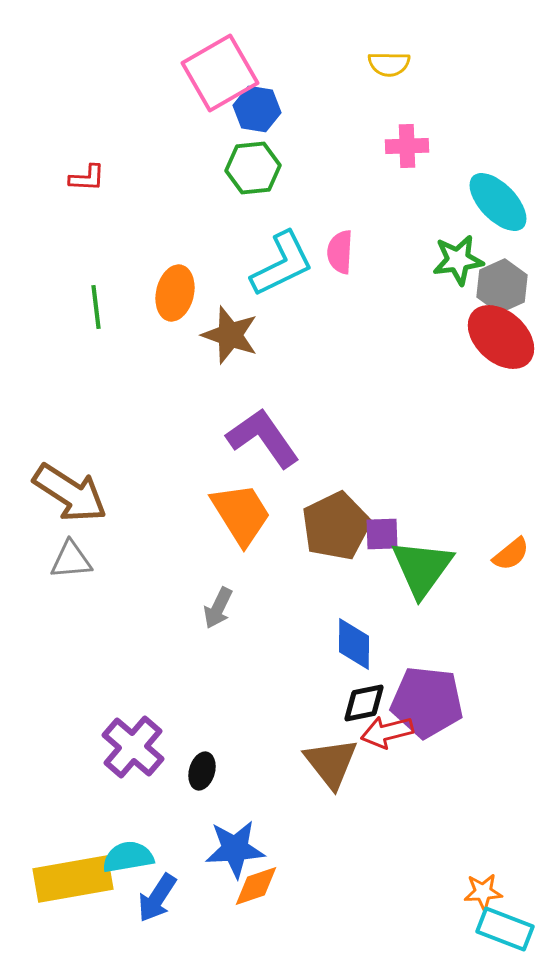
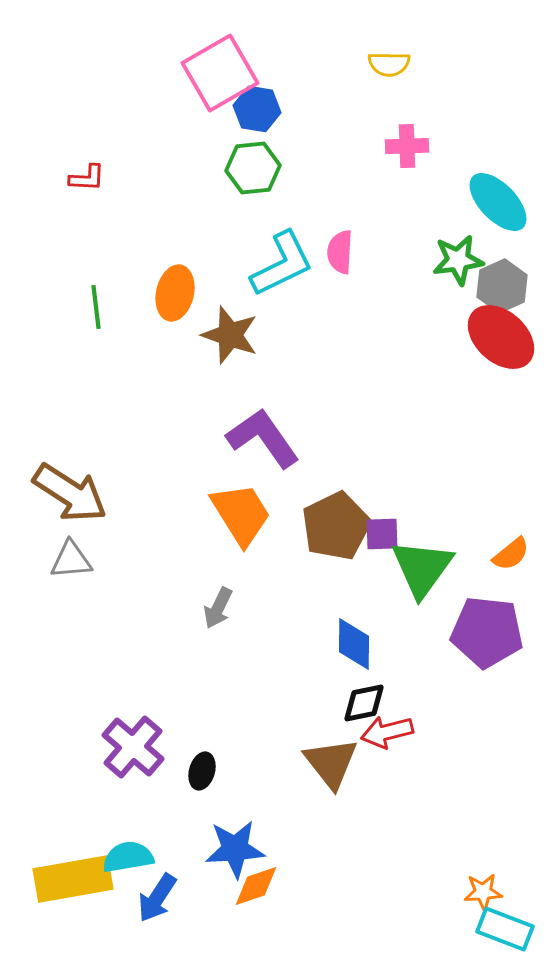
purple pentagon: moved 60 px right, 70 px up
